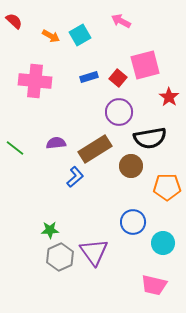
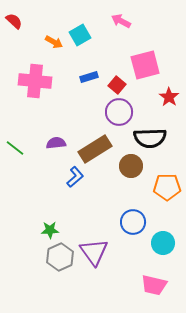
orange arrow: moved 3 px right, 6 px down
red square: moved 1 px left, 7 px down
black semicircle: rotated 8 degrees clockwise
